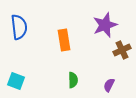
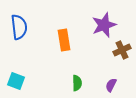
purple star: moved 1 px left
green semicircle: moved 4 px right, 3 px down
purple semicircle: moved 2 px right
